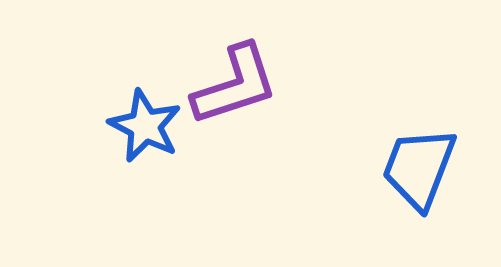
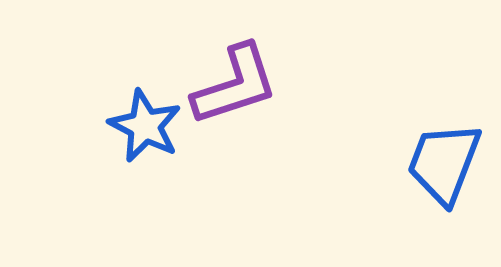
blue trapezoid: moved 25 px right, 5 px up
